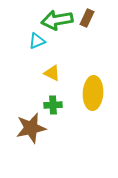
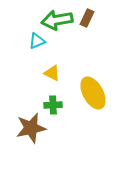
yellow ellipse: rotated 32 degrees counterclockwise
